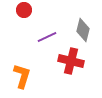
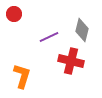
red circle: moved 10 px left, 4 px down
gray diamond: moved 1 px left
purple line: moved 2 px right
